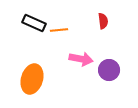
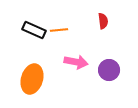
black rectangle: moved 7 px down
pink arrow: moved 5 px left, 3 px down
